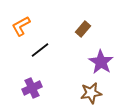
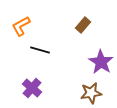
brown rectangle: moved 4 px up
black line: rotated 54 degrees clockwise
purple cross: rotated 24 degrees counterclockwise
